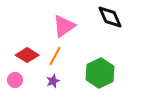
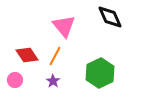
pink triangle: rotated 35 degrees counterclockwise
red diamond: rotated 25 degrees clockwise
purple star: rotated 16 degrees counterclockwise
